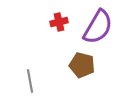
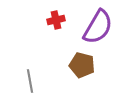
red cross: moved 3 px left, 2 px up
